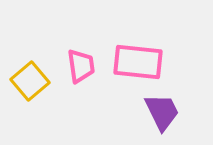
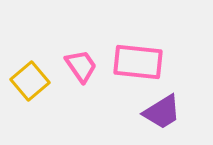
pink trapezoid: rotated 27 degrees counterclockwise
purple trapezoid: rotated 84 degrees clockwise
